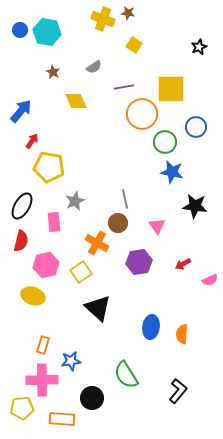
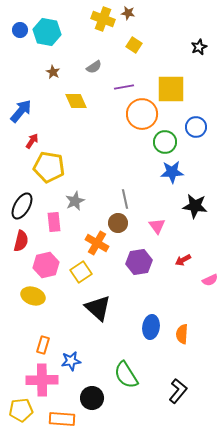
blue star at (172, 172): rotated 15 degrees counterclockwise
red arrow at (183, 264): moved 4 px up
yellow pentagon at (22, 408): moved 1 px left, 2 px down
